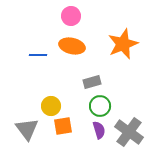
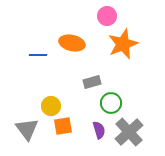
pink circle: moved 36 px right
orange ellipse: moved 3 px up
green circle: moved 11 px right, 3 px up
gray cross: rotated 12 degrees clockwise
